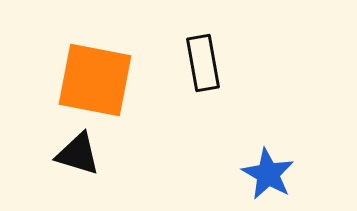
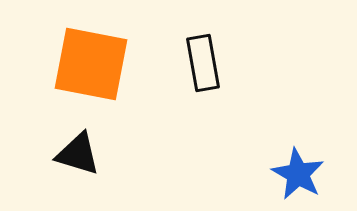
orange square: moved 4 px left, 16 px up
blue star: moved 30 px right
